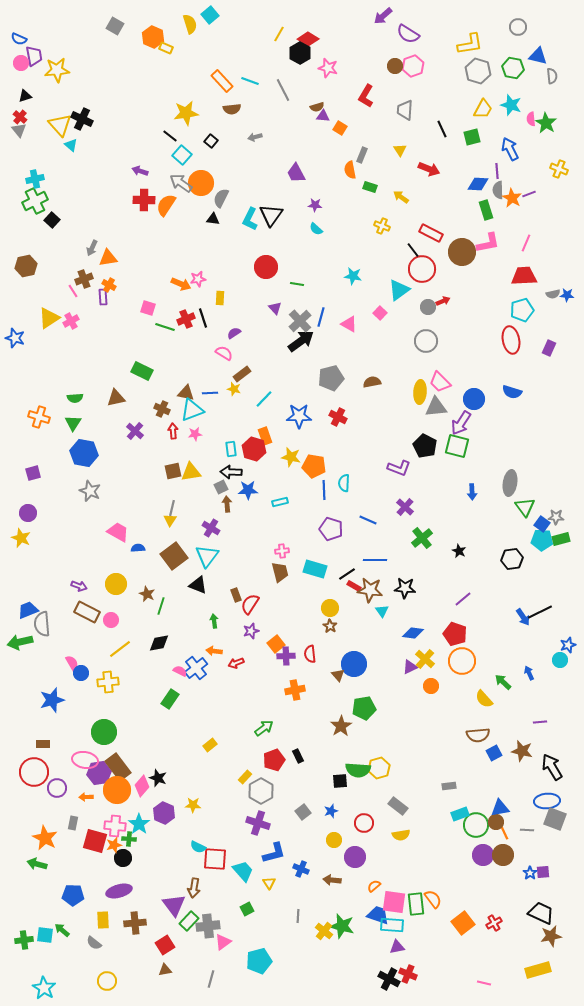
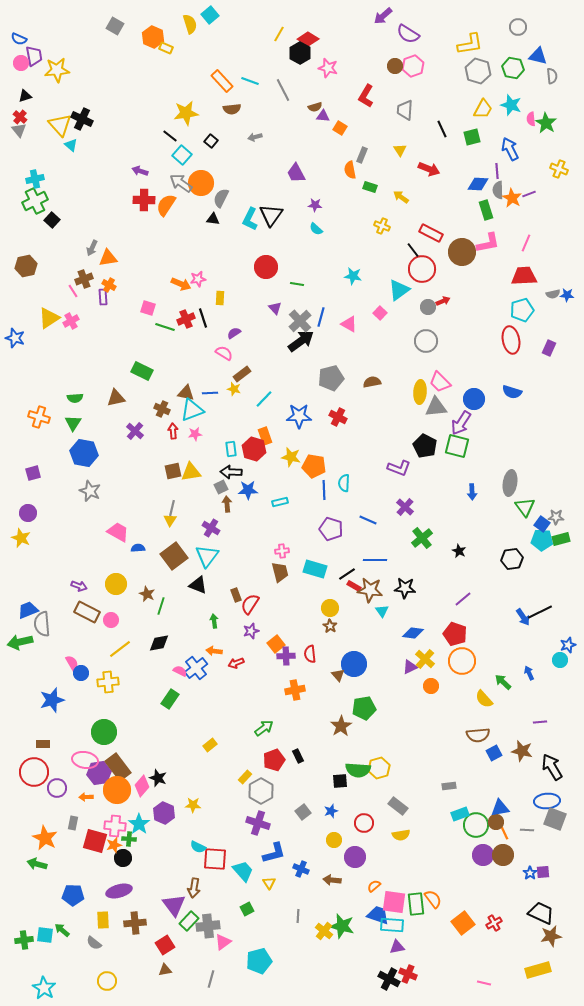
brown semicircle at (317, 107): moved 2 px left
